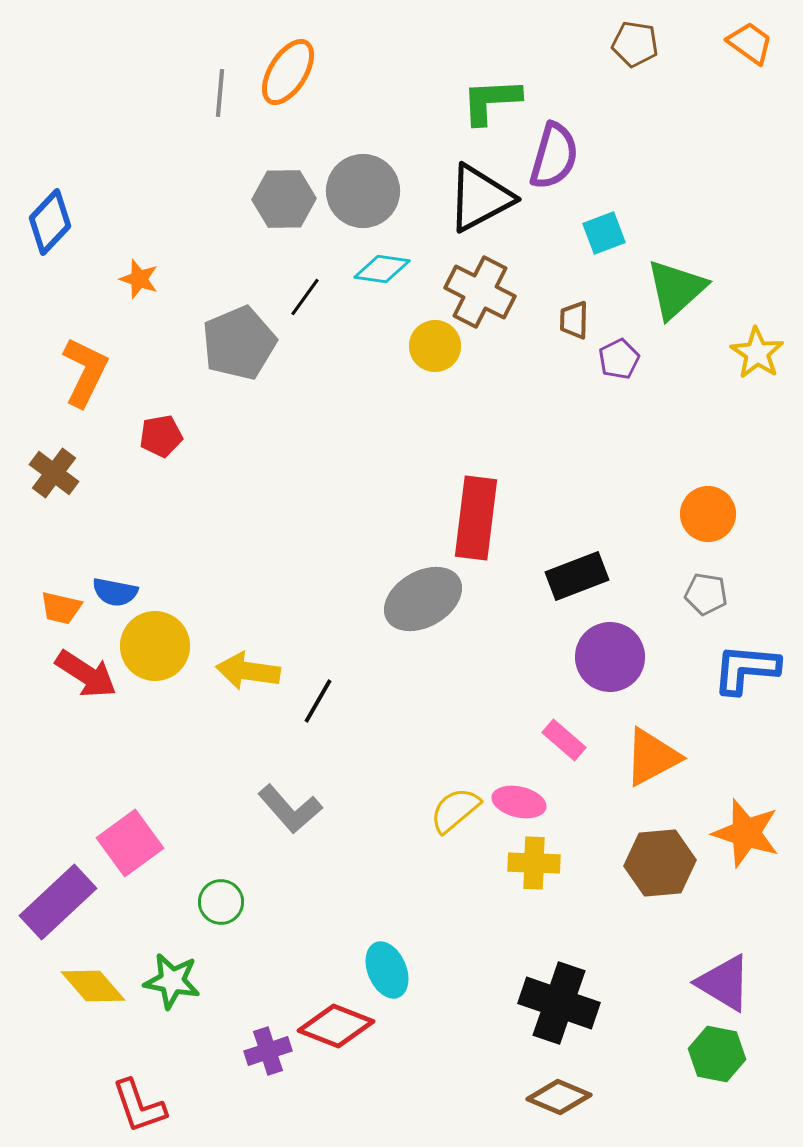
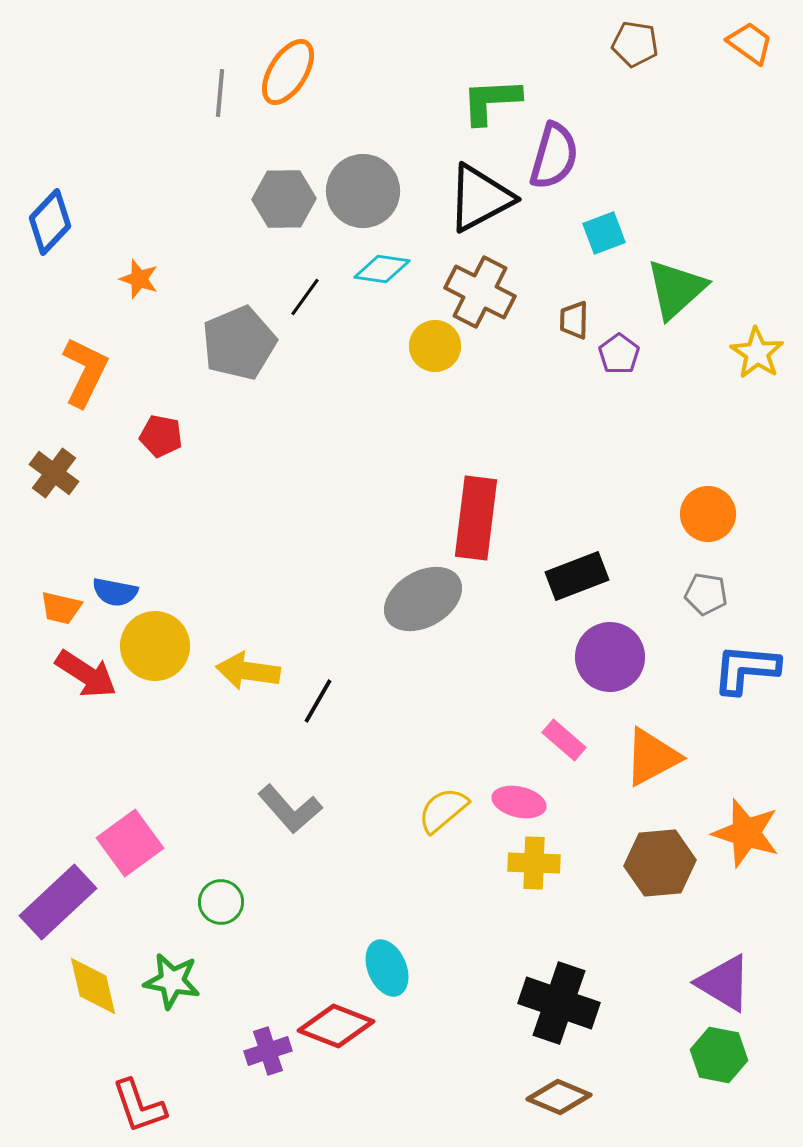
purple pentagon at (619, 359): moved 5 px up; rotated 9 degrees counterclockwise
red pentagon at (161, 436): rotated 21 degrees clockwise
yellow semicircle at (455, 810): moved 12 px left
cyan ellipse at (387, 970): moved 2 px up
yellow diamond at (93, 986): rotated 28 degrees clockwise
green hexagon at (717, 1054): moved 2 px right, 1 px down
